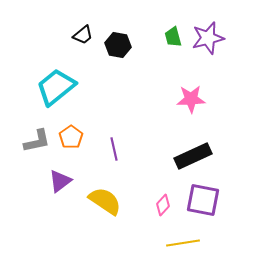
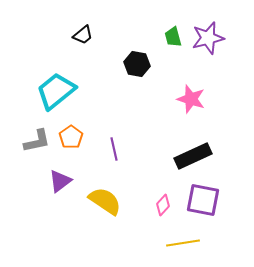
black hexagon: moved 19 px right, 19 px down
cyan trapezoid: moved 4 px down
pink star: rotated 20 degrees clockwise
